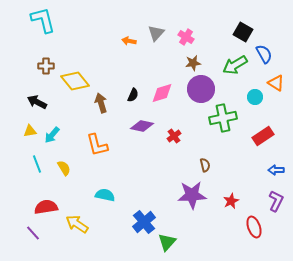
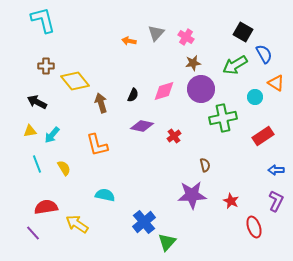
pink diamond: moved 2 px right, 2 px up
red star: rotated 21 degrees counterclockwise
